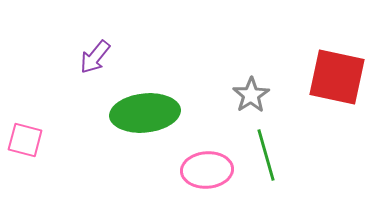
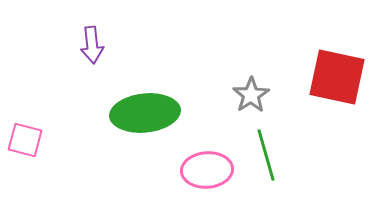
purple arrow: moved 3 px left, 12 px up; rotated 45 degrees counterclockwise
